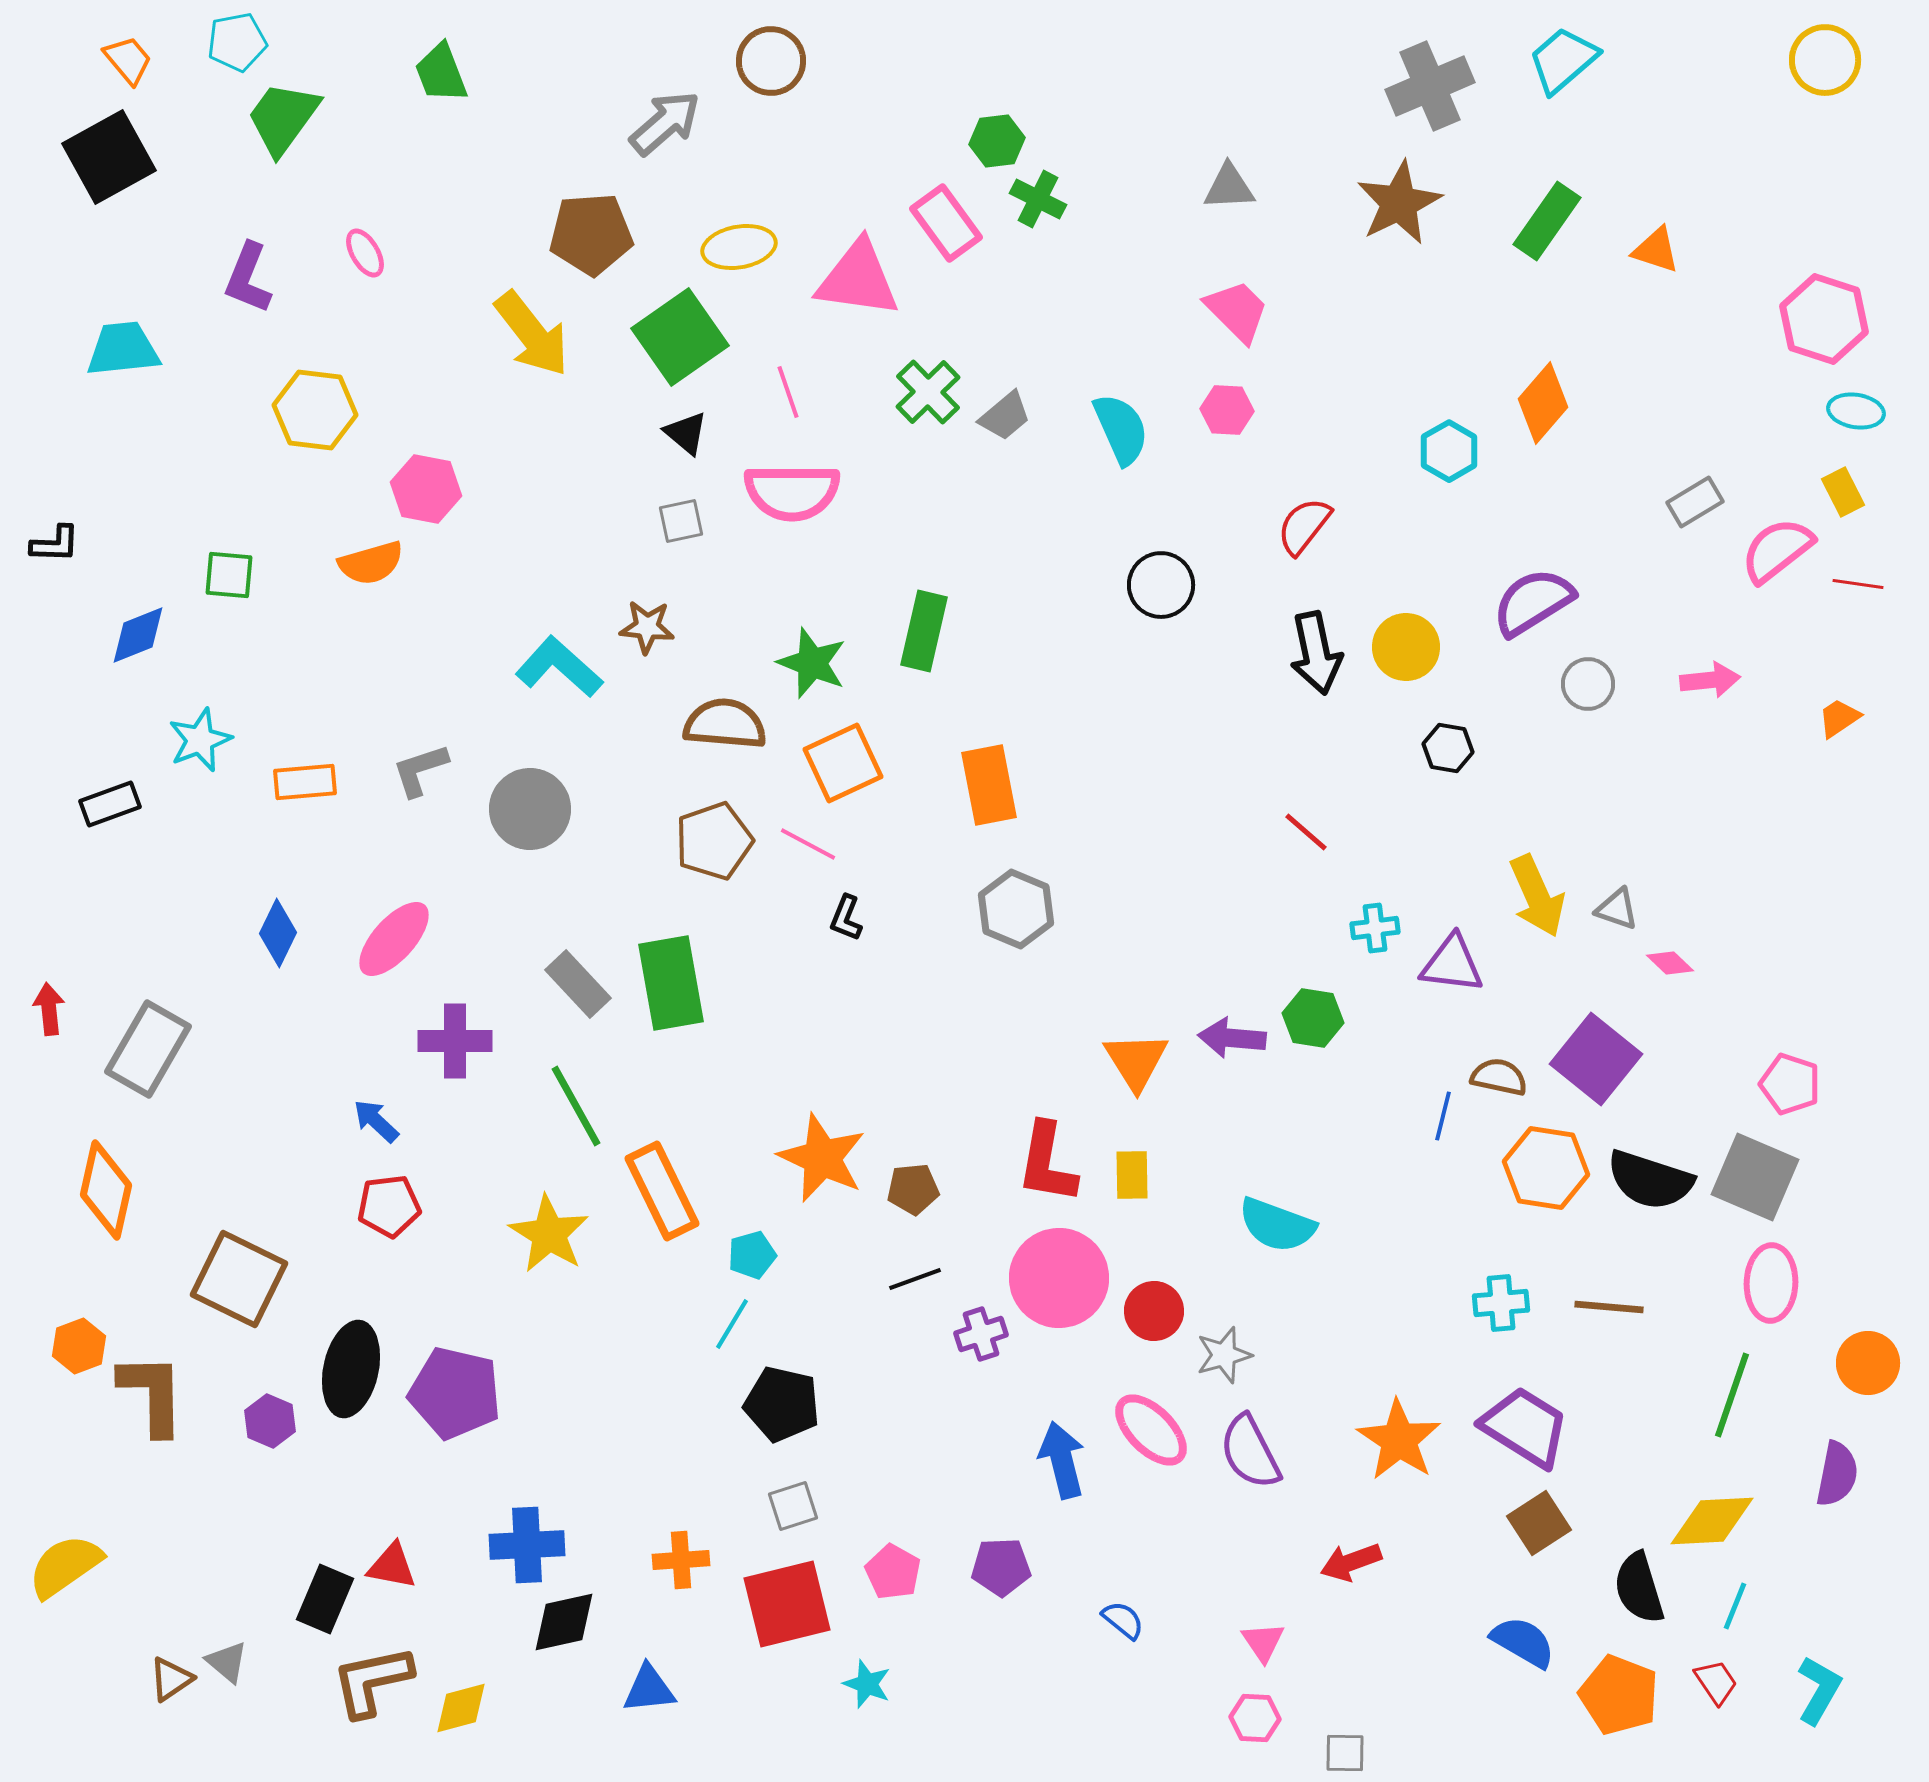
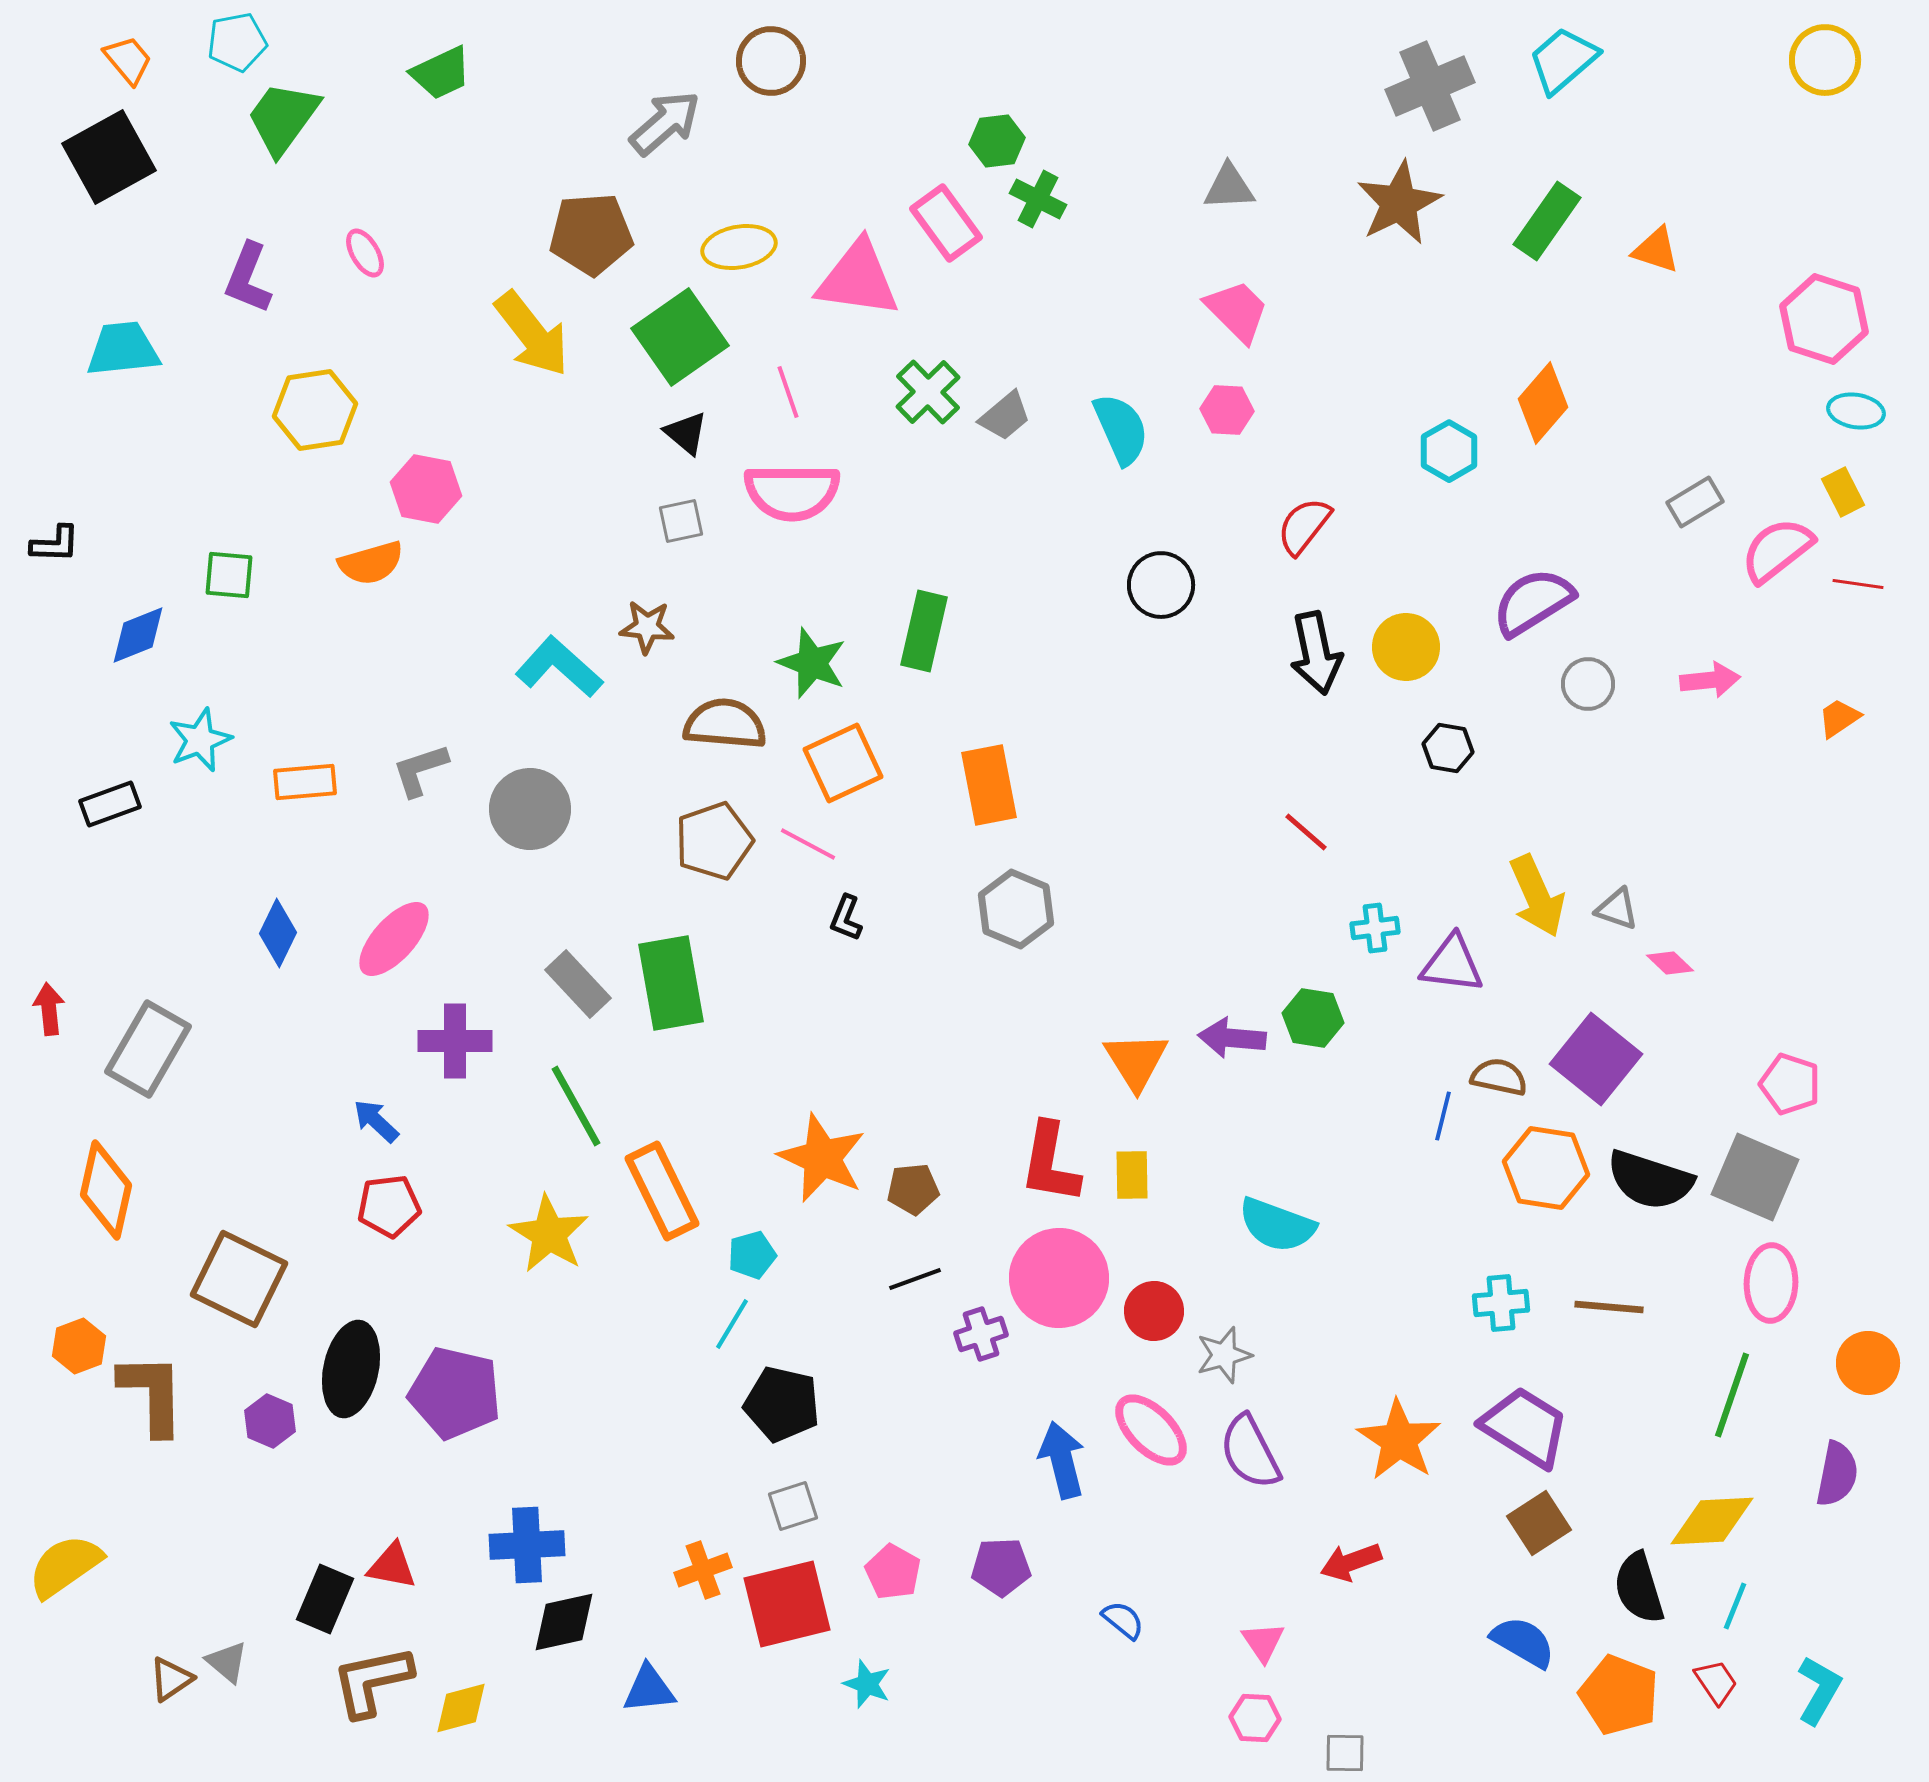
green trapezoid at (441, 73): rotated 94 degrees counterclockwise
yellow hexagon at (315, 410): rotated 16 degrees counterclockwise
red L-shape at (1047, 1163): moved 3 px right
orange cross at (681, 1560): moved 22 px right, 10 px down; rotated 16 degrees counterclockwise
